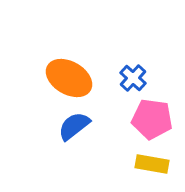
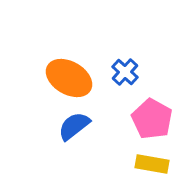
blue cross: moved 8 px left, 6 px up
pink pentagon: rotated 21 degrees clockwise
